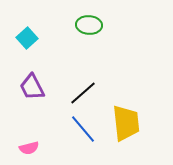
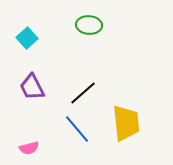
blue line: moved 6 px left
